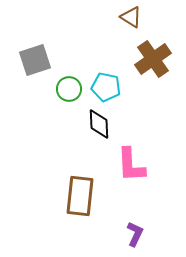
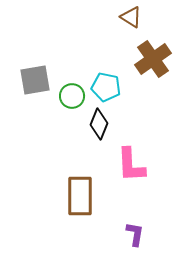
gray square: moved 20 px down; rotated 8 degrees clockwise
green circle: moved 3 px right, 7 px down
black diamond: rotated 24 degrees clockwise
brown rectangle: rotated 6 degrees counterclockwise
purple L-shape: rotated 15 degrees counterclockwise
